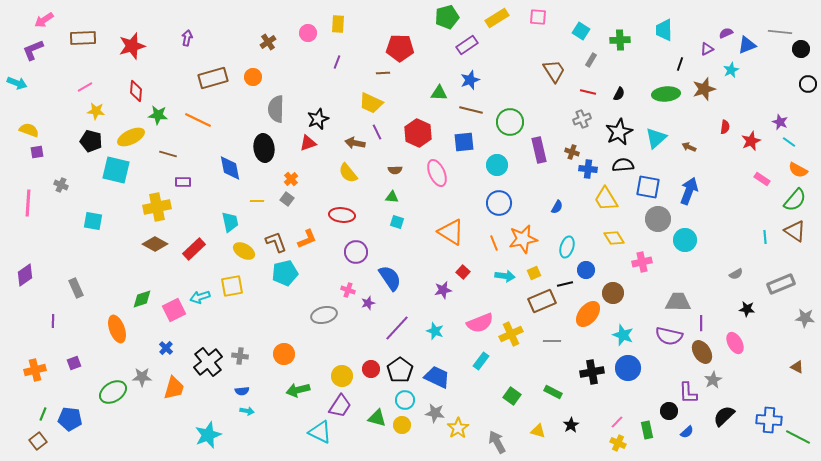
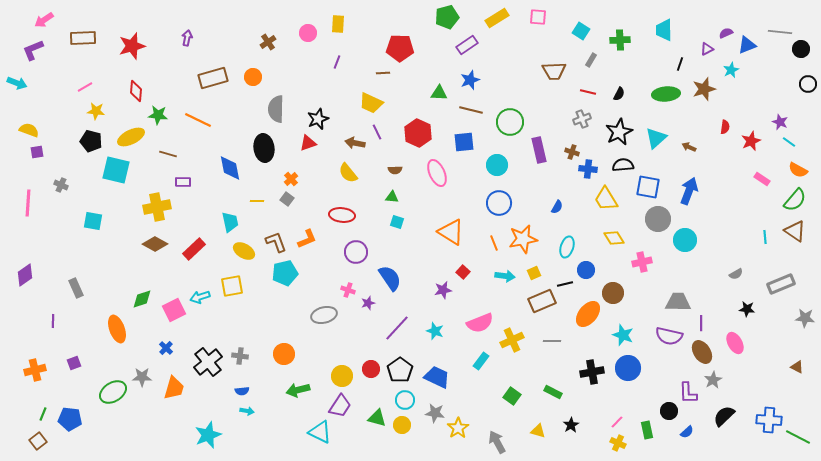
brown trapezoid at (554, 71): rotated 120 degrees clockwise
yellow cross at (511, 334): moved 1 px right, 6 px down
